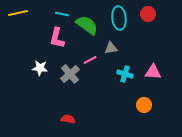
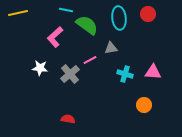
cyan line: moved 4 px right, 4 px up
pink L-shape: moved 2 px left, 1 px up; rotated 35 degrees clockwise
